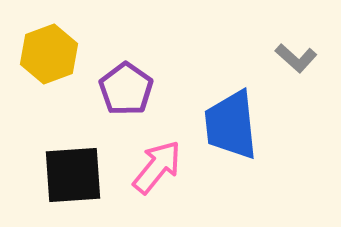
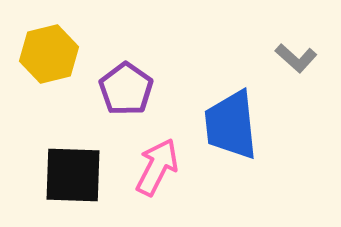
yellow hexagon: rotated 6 degrees clockwise
pink arrow: rotated 12 degrees counterclockwise
black square: rotated 6 degrees clockwise
